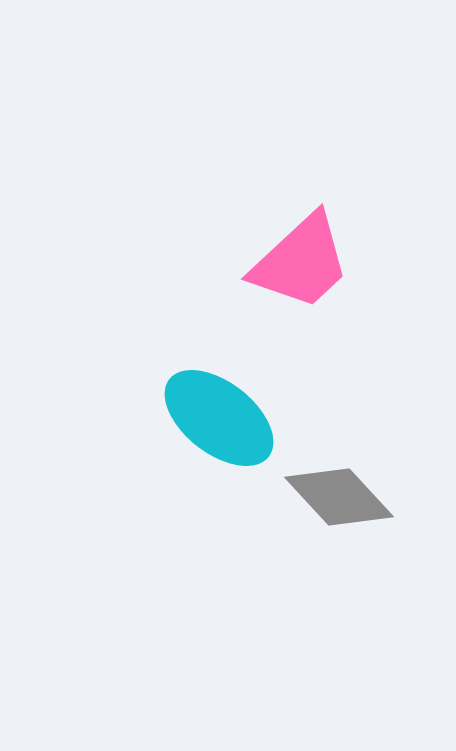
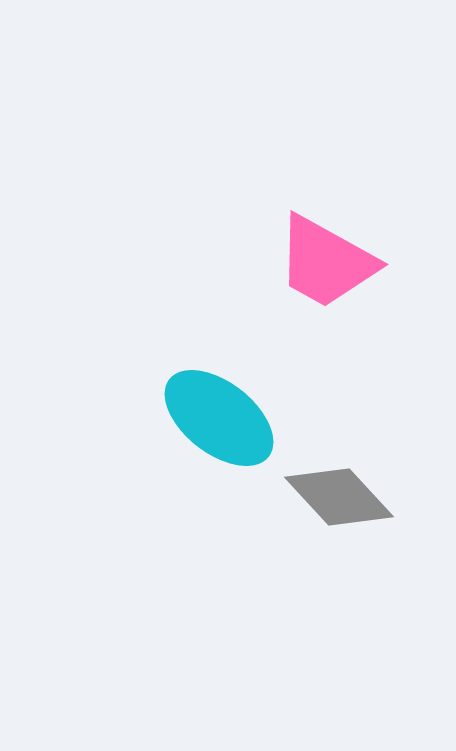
pink trapezoid: moved 25 px right; rotated 72 degrees clockwise
